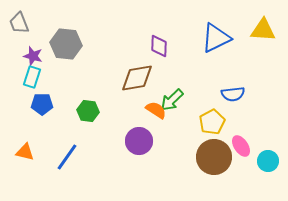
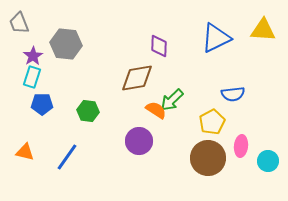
purple star: rotated 24 degrees clockwise
pink ellipse: rotated 40 degrees clockwise
brown circle: moved 6 px left, 1 px down
